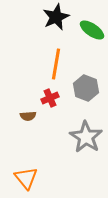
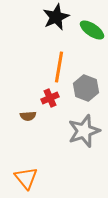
orange line: moved 3 px right, 3 px down
gray star: moved 2 px left, 6 px up; rotated 20 degrees clockwise
